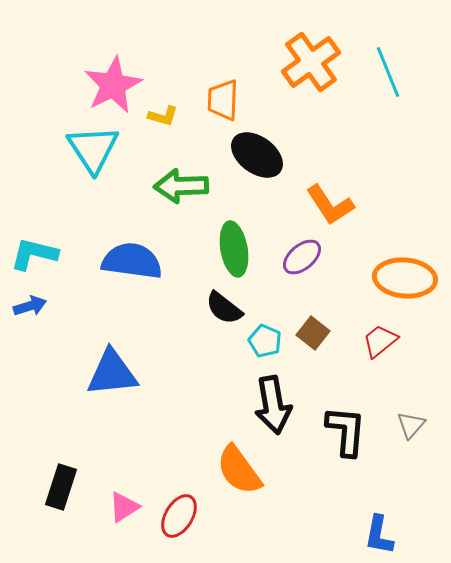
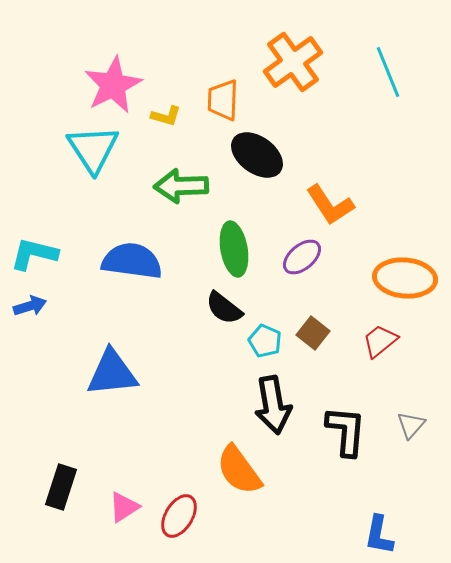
orange cross: moved 18 px left
yellow L-shape: moved 3 px right
